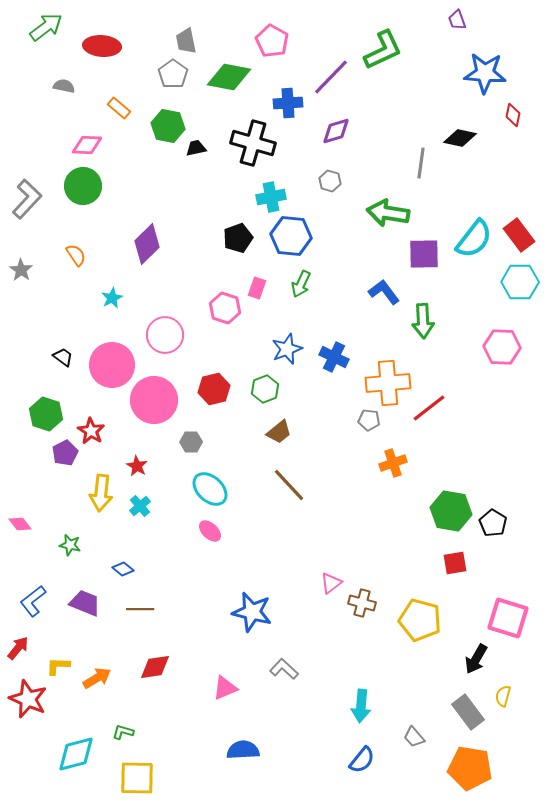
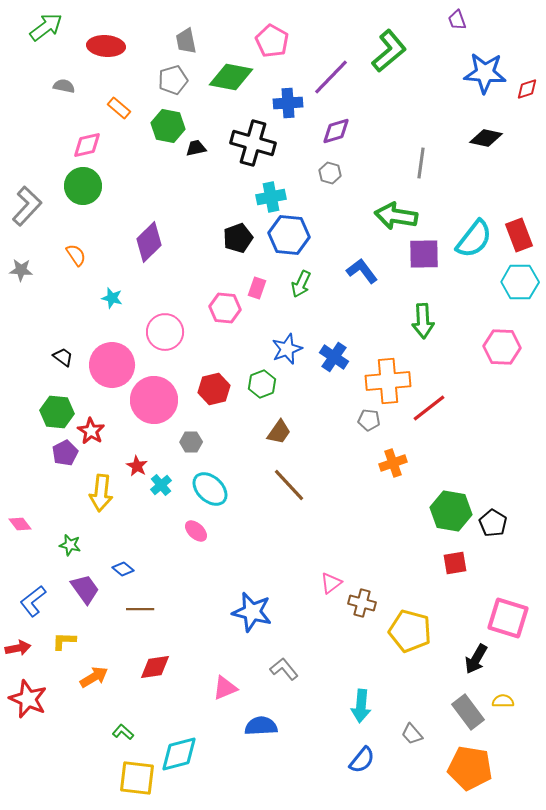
red ellipse at (102, 46): moved 4 px right
green L-shape at (383, 50): moved 6 px right, 1 px down; rotated 15 degrees counterclockwise
gray pentagon at (173, 74): moved 6 px down; rotated 20 degrees clockwise
green diamond at (229, 77): moved 2 px right
red diamond at (513, 115): moved 14 px right, 26 px up; rotated 60 degrees clockwise
black diamond at (460, 138): moved 26 px right
pink diamond at (87, 145): rotated 16 degrees counterclockwise
gray hexagon at (330, 181): moved 8 px up
gray L-shape at (27, 199): moved 7 px down
green arrow at (388, 213): moved 8 px right, 3 px down
red rectangle at (519, 235): rotated 16 degrees clockwise
blue hexagon at (291, 236): moved 2 px left, 1 px up
purple diamond at (147, 244): moved 2 px right, 2 px up
gray star at (21, 270): rotated 30 degrees counterclockwise
blue L-shape at (384, 292): moved 22 px left, 21 px up
cyan star at (112, 298): rotated 30 degrees counterclockwise
pink hexagon at (225, 308): rotated 12 degrees counterclockwise
pink circle at (165, 335): moved 3 px up
blue cross at (334, 357): rotated 8 degrees clockwise
orange cross at (388, 383): moved 2 px up
green hexagon at (265, 389): moved 3 px left, 5 px up
green hexagon at (46, 414): moved 11 px right, 2 px up; rotated 12 degrees counterclockwise
brown trapezoid at (279, 432): rotated 16 degrees counterclockwise
cyan cross at (140, 506): moved 21 px right, 21 px up
pink ellipse at (210, 531): moved 14 px left
purple trapezoid at (85, 603): moved 14 px up; rotated 32 degrees clockwise
yellow pentagon at (420, 620): moved 10 px left, 11 px down
red arrow at (18, 648): rotated 40 degrees clockwise
yellow L-shape at (58, 666): moved 6 px right, 25 px up
gray L-shape at (284, 669): rotated 8 degrees clockwise
orange arrow at (97, 678): moved 3 px left, 1 px up
yellow semicircle at (503, 696): moved 5 px down; rotated 75 degrees clockwise
green L-shape at (123, 732): rotated 25 degrees clockwise
gray trapezoid at (414, 737): moved 2 px left, 3 px up
blue semicircle at (243, 750): moved 18 px right, 24 px up
cyan diamond at (76, 754): moved 103 px right
yellow square at (137, 778): rotated 6 degrees clockwise
